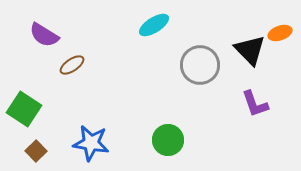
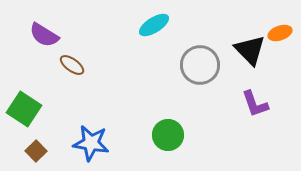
brown ellipse: rotated 70 degrees clockwise
green circle: moved 5 px up
